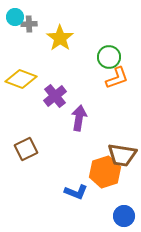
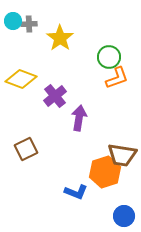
cyan circle: moved 2 px left, 4 px down
